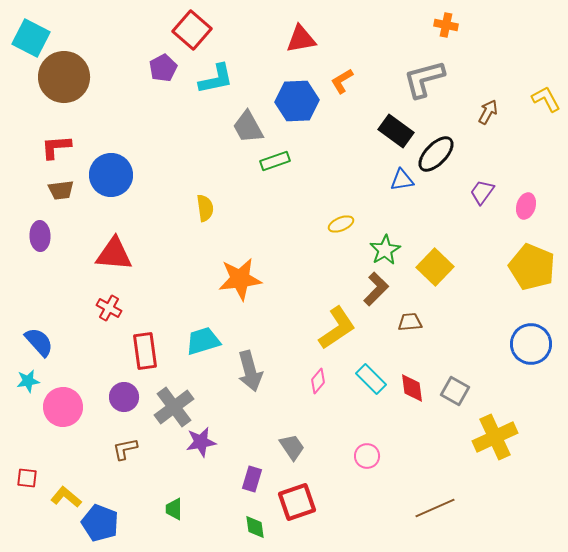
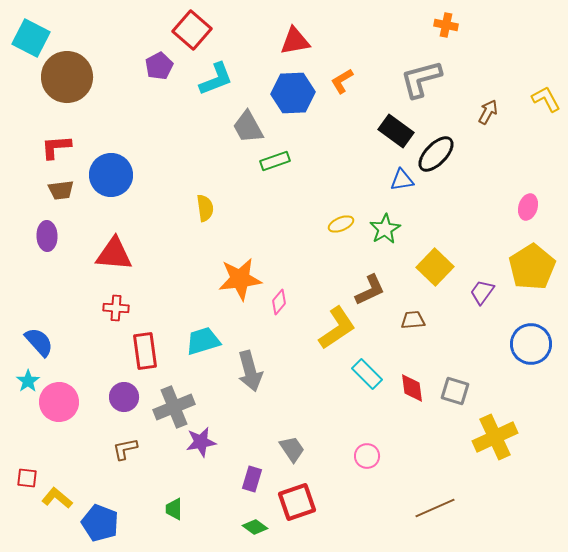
red triangle at (301, 39): moved 6 px left, 2 px down
purple pentagon at (163, 68): moved 4 px left, 2 px up
brown circle at (64, 77): moved 3 px right
cyan L-shape at (216, 79): rotated 9 degrees counterclockwise
gray L-shape at (424, 79): moved 3 px left
blue hexagon at (297, 101): moved 4 px left, 8 px up
purple trapezoid at (482, 192): moved 100 px down
pink ellipse at (526, 206): moved 2 px right, 1 px down
purple ellipse at (40, 236): moved 7 px right
green star at (385, 250): moved 21 px up
yellow pentagon at (532, 267): rotated 18 degrees clockwise
brown L-shape at (376, 289): moved 6 px left, 1 px down; rotated 20 degrees clockwise
red cross at (109, 308): moved 7 px right; rotated 25 degrees counterclockwise
brown trapezoid at (410, 322): moved 3 px right, 2 px up
cyan rectangle at (371, 379): moved 4 px left, 5 px up
cyan star at (28, 381): rotated 25 degrees counterclockwise
pink diamond at (318, 381): moved 39 px left, 79 px up
gray square at (455, 391): rotated 12 degrees counterclockwise
pink circle at (63, 407): moved 4 px left, 5 px up
gray cross at (174, 407): rotated 15 degrees clockwise
gray trapezoid at (292, 447): moved 2 px down
yellow L-shape at (66, 497): moved 9 px left, 1 px down
green diamond at (255, 527): rotated 45 degrees counterclockwise
